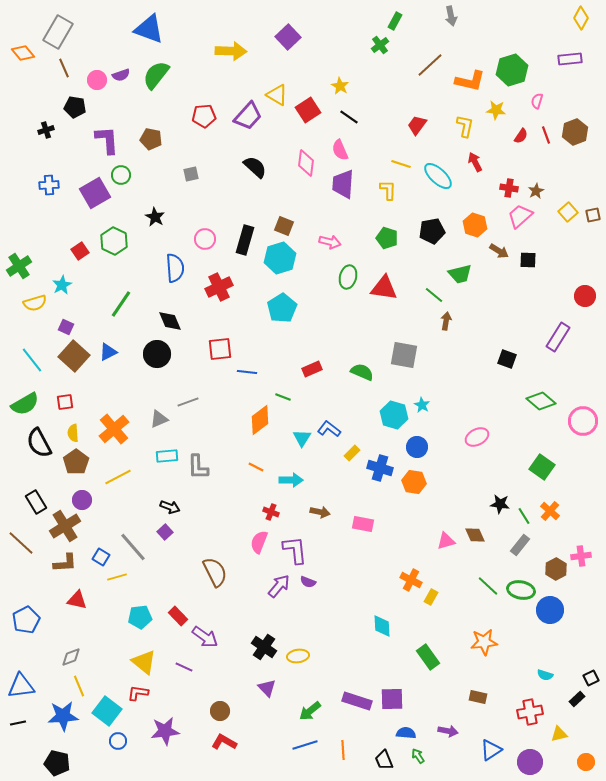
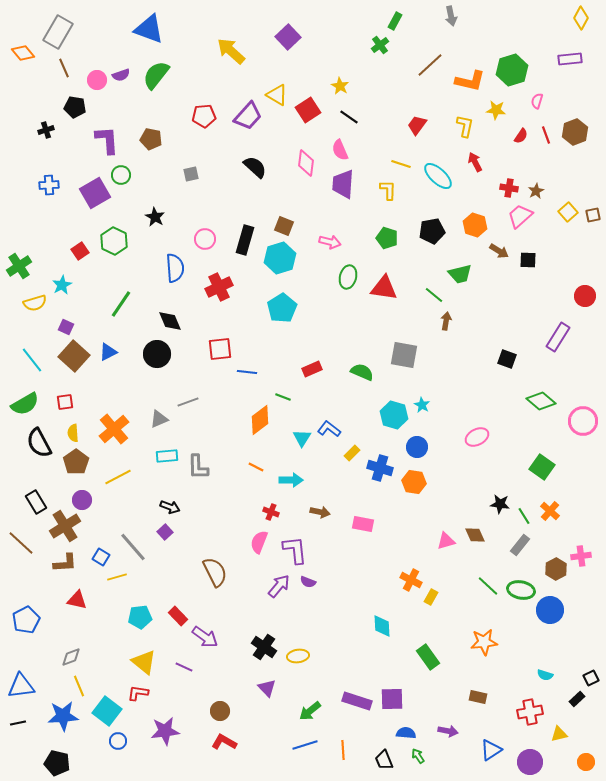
yellow arrow at (231, 51): rotated 140 degrees counterclockwise
